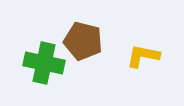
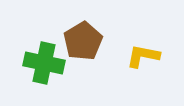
brown pentagon: rotated 27 degrees clockwise
